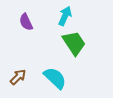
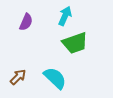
purple semicircle: rotated 132 degrees counterclockwise
green trapezoid: moved 1 px right; rotated 104 degrees clockwise
